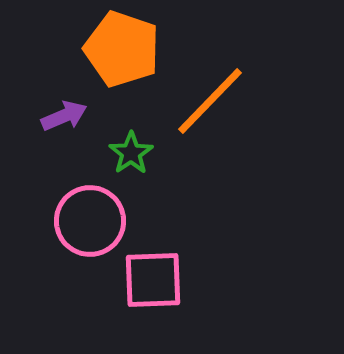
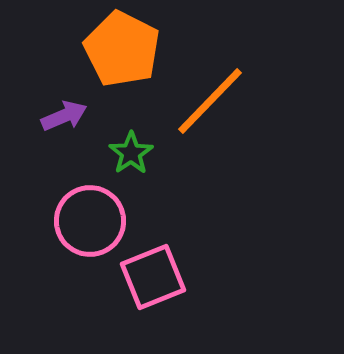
orange pentagon: rotated 8 degrees clockwise
pink square: moved 3 px up; rotated 20 degrees counterclockwise
